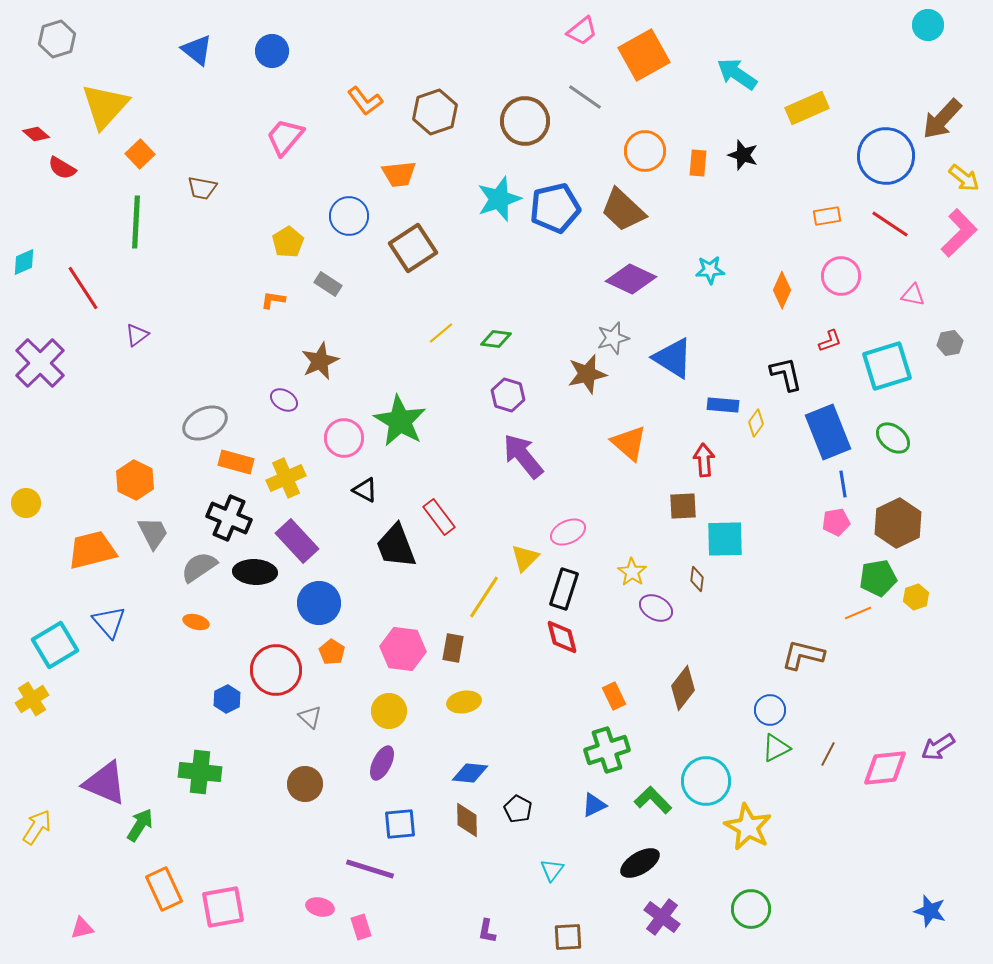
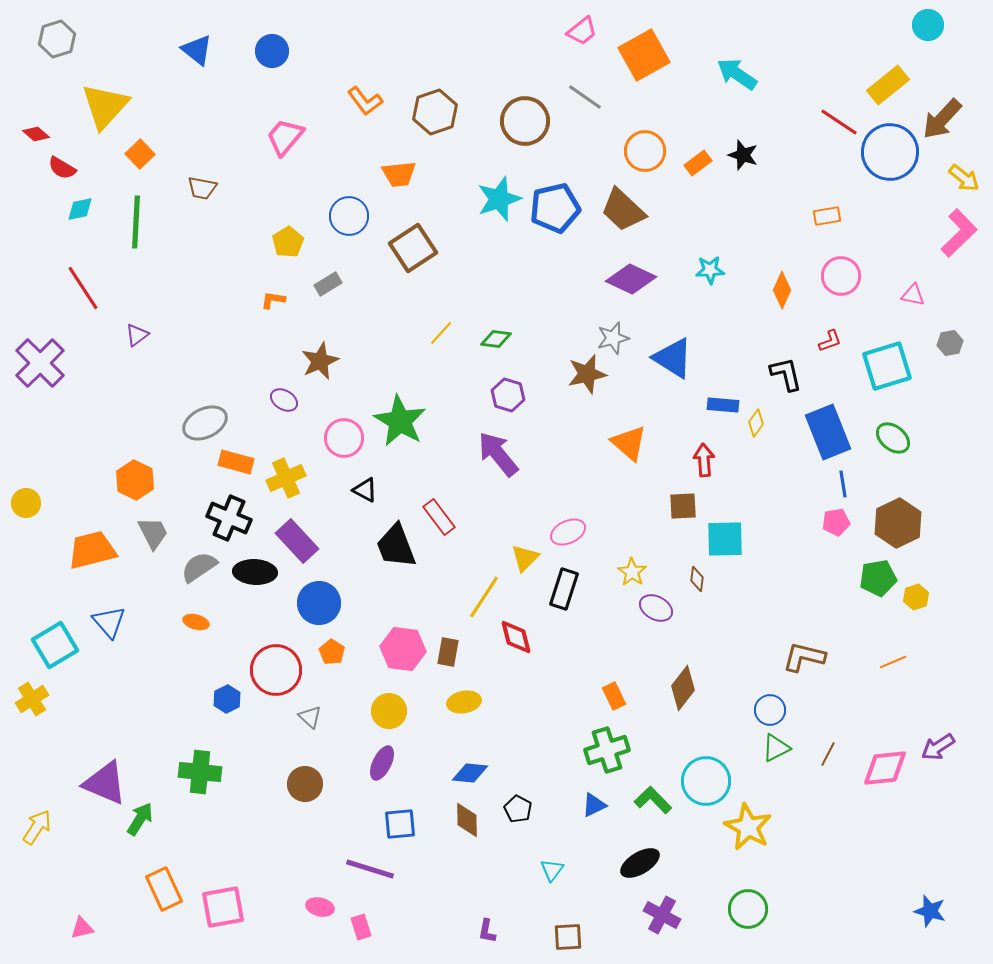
yellow rectangle at (807, 108): moved 81 px right, 23 px up; rotated 15 degrees counterclockwise
blue circle at (886, 156): moved 4 px right, 4 px up
orange rectangle at (698, 163): rotated 48 degrees clockwise
red line at (890, 224): moved 51 px left, 102 px up
cyan diamond at (24, 262): moved 56 px right, 53 px up; rotated 12 degrees clockwise
gray rectangle at (328, 284): rotated 64 degrees counterclockwise
yellow line at (441, 333): rotated 8 degrees counterclockwise
purple arrow at (523, 456): moved 25 px left, 2 px up
orange line at (858, 613): moved 35 px right, 49 px down
red diamond at (562, 637): moved 46 px left
brown rectangle at (453, 648): moved 5 px left, 4 px down
brown L-shape at (803, 655): moved 1 px right, 2 px down
green arrow at (140, 825): moved 6 px up
green circle at (751, 909): moved 3 px left
purple cross at (662, 917): moved 2 px up; rotated 9 degrees counterclockwise
